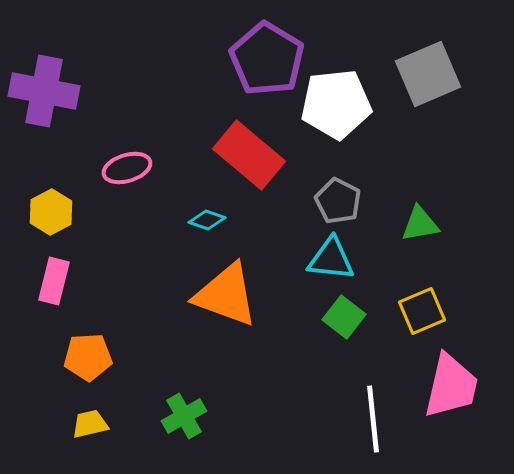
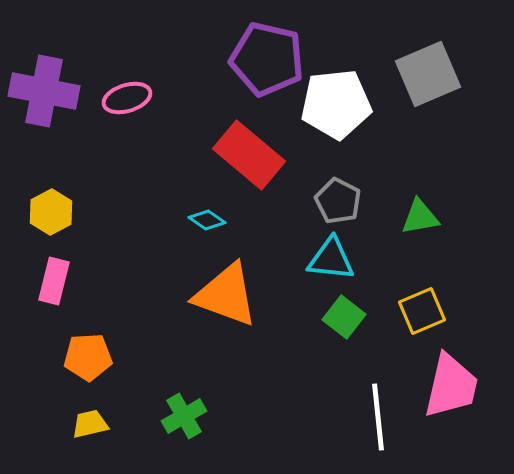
purple pentagon: rotated 18 degrees counterclockwise
pink ellipse: moved 70 px up
cyan diamond: rotated 15 degrees clockwise
green triangle: moved 7 px up
white line: moved 5 px right, 2 px up
